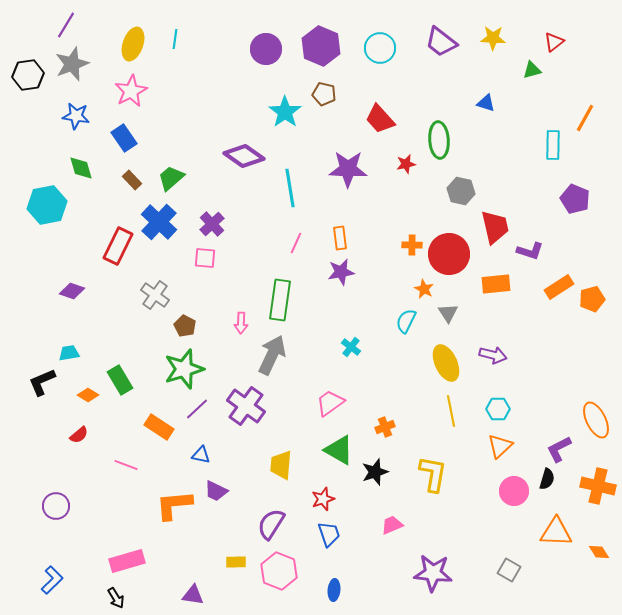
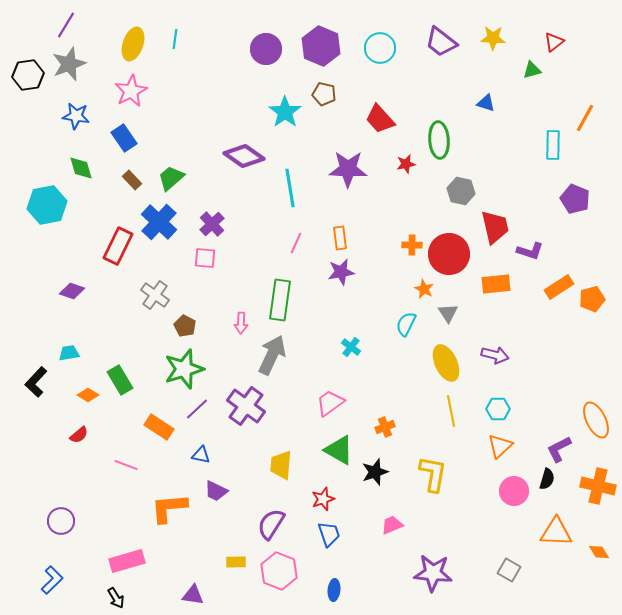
gray star at (72, 64): moved 3 px left
cyan semicircle at (406, 321): moved 3 px down
purple arrow at (493, 355): moved 2 px right
black L-shape at (42, 382): moved 6 px left; rotated 24 degrees counterclockwise
orange L-shape at (174, 505): moved 5 px left, 3 px down
purple circle at (56, 506): moved 5 px right, 15 px down
